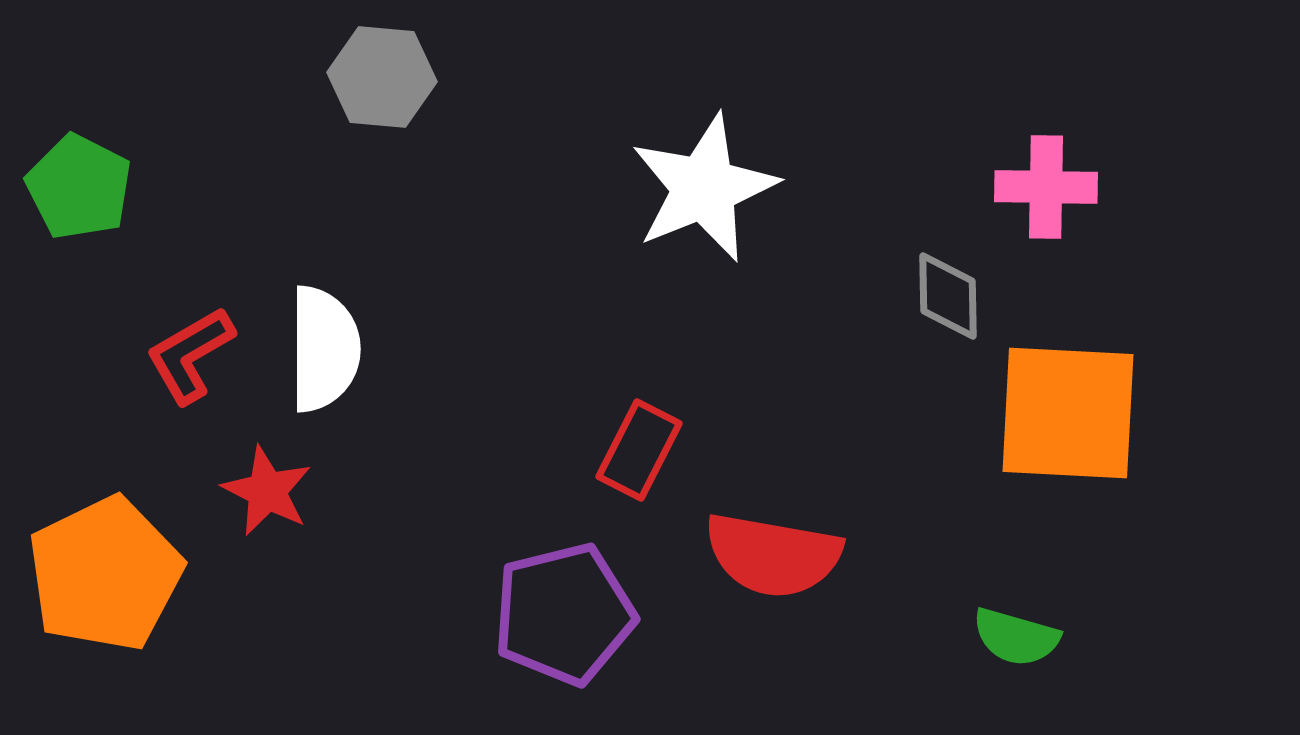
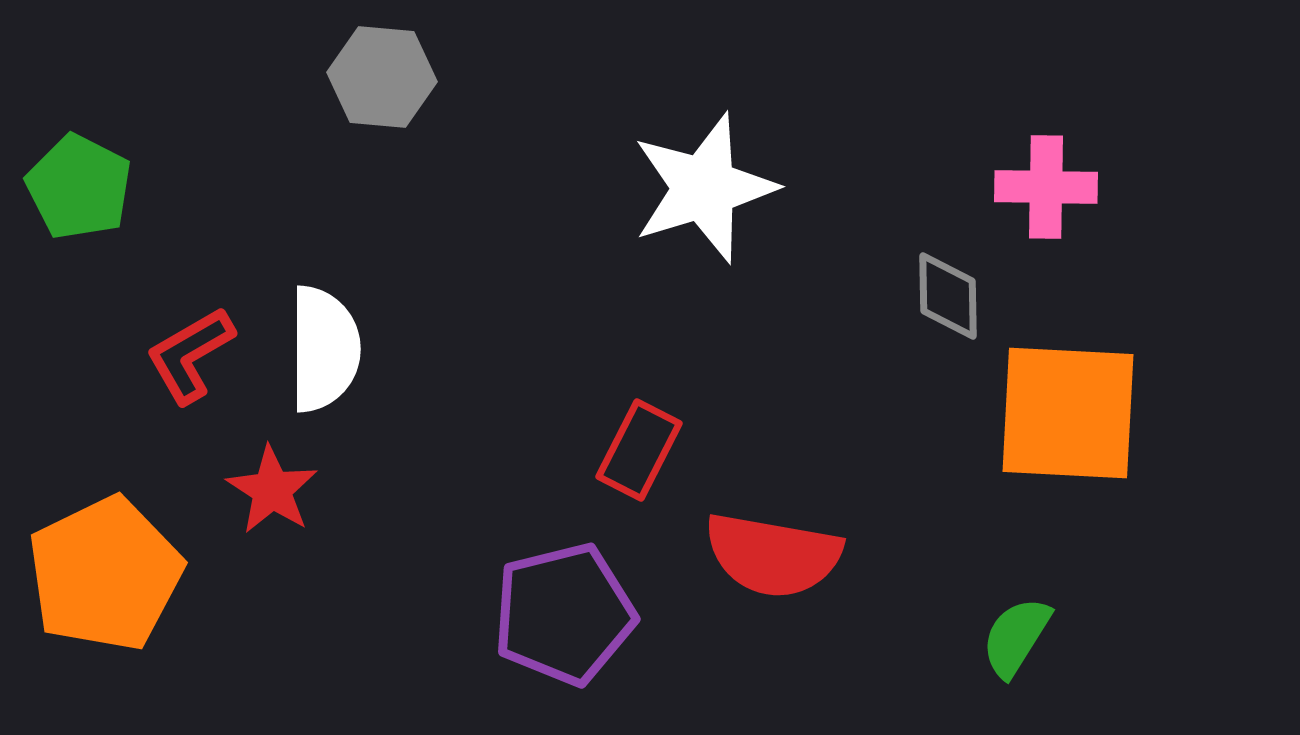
white star: rotated 5 degrees clockwise
red star: moved 5 px right, 1 px up; rotated 6 degrees clockwise
green semicircle: rotated 106 degrees clockwise
